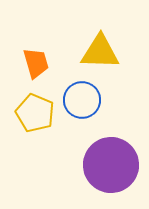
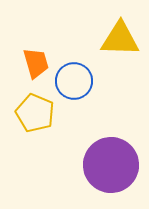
yellow triangle: moved 20 px right, 13 px up
blue circle: moved 8 px left, 19 px up
